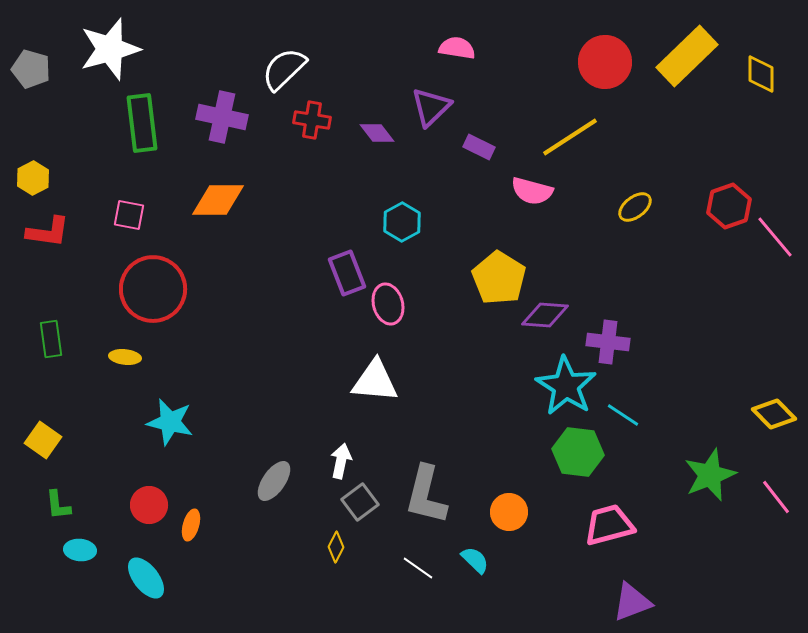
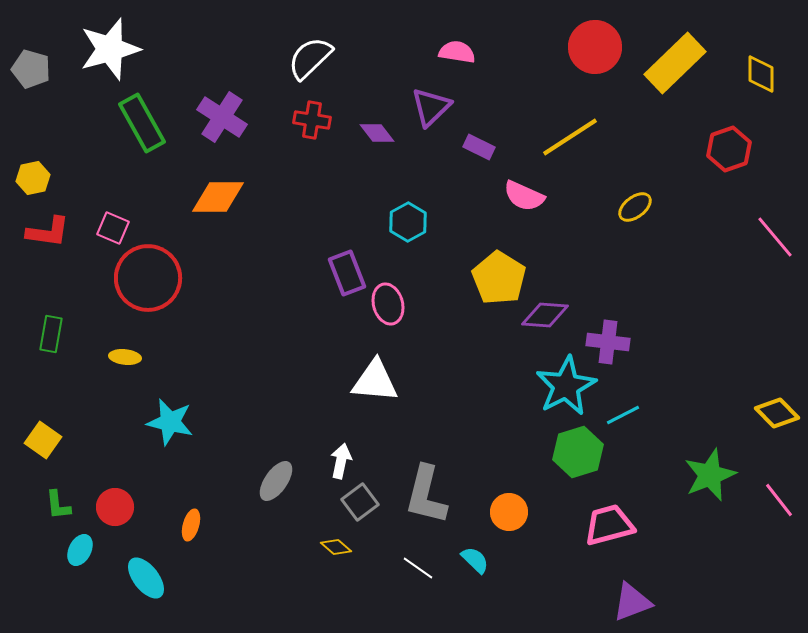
pink semicircle at (457, 48): moved 4 px down
yellow rectangle at (687, 56): moved 12 px left, 7 px down
red circle at (605, 62): moved 10 px left, 15 px up
white semicircle at (284, 69): moved 26 px right, 11 px up
purple cross at (222, 117): rotated 21 degrees clockwise
green rectangle at (142, 123): rotated 22 degrees counterclockwise
yellow hexagon at (33, 178): rotated 16 degrees clockwise
pink semicircle at (532, 191): moved 8 px left, 5 px down; rotated 9 degrees clockwise
orange diamond at (218, 200): moved 3 px up
red hexagon at (729, 206): moved 57 px up
pink square at (129, 215): moved 16 px left, 13 px down; rotated 12 degrees clockwise
cyan hexagon at (402, 222): moved 6 px right
red circle at (153, 289): moved 5 px left, 11 px up
green rectangle at (51, 339): moved 5 px up; rotated 18 degrees clockwise
cyan star at (566, 386): rotated 12 degrees clockwise
yellow diamond at (774, 414): moved 3 px right, 1 px up
cyan line at (623, 415): rotated 60 degrees counterclockwise
green hexagon at (578, 452): rotated 24 degrees counterclockwise
gray ellipse at (274, 481): moved 2 px right
pink line at (776, 497): moved 3 px right, 3 px down
red circle at (149, 505): moved 34 px left, 2 px down
yellow diamond at (336, 547): rotated 76 degrees counterclockwise
cyan ellipse at (80, 550): rotated 68 degrees counterclockwise
